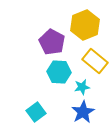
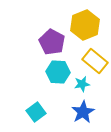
cyan hexagon: moved 1 px left
cyan star: moved 3 px up
